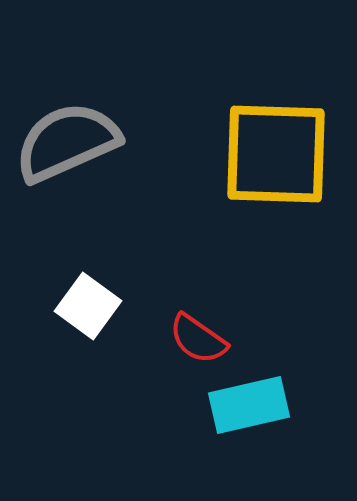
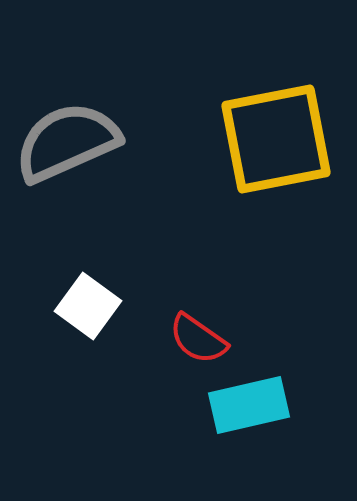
yellow square: moved 15 px up; rotated 13 degrees counterclockwise
